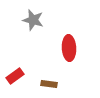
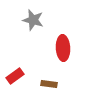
red ellipse: moved 6 px left
